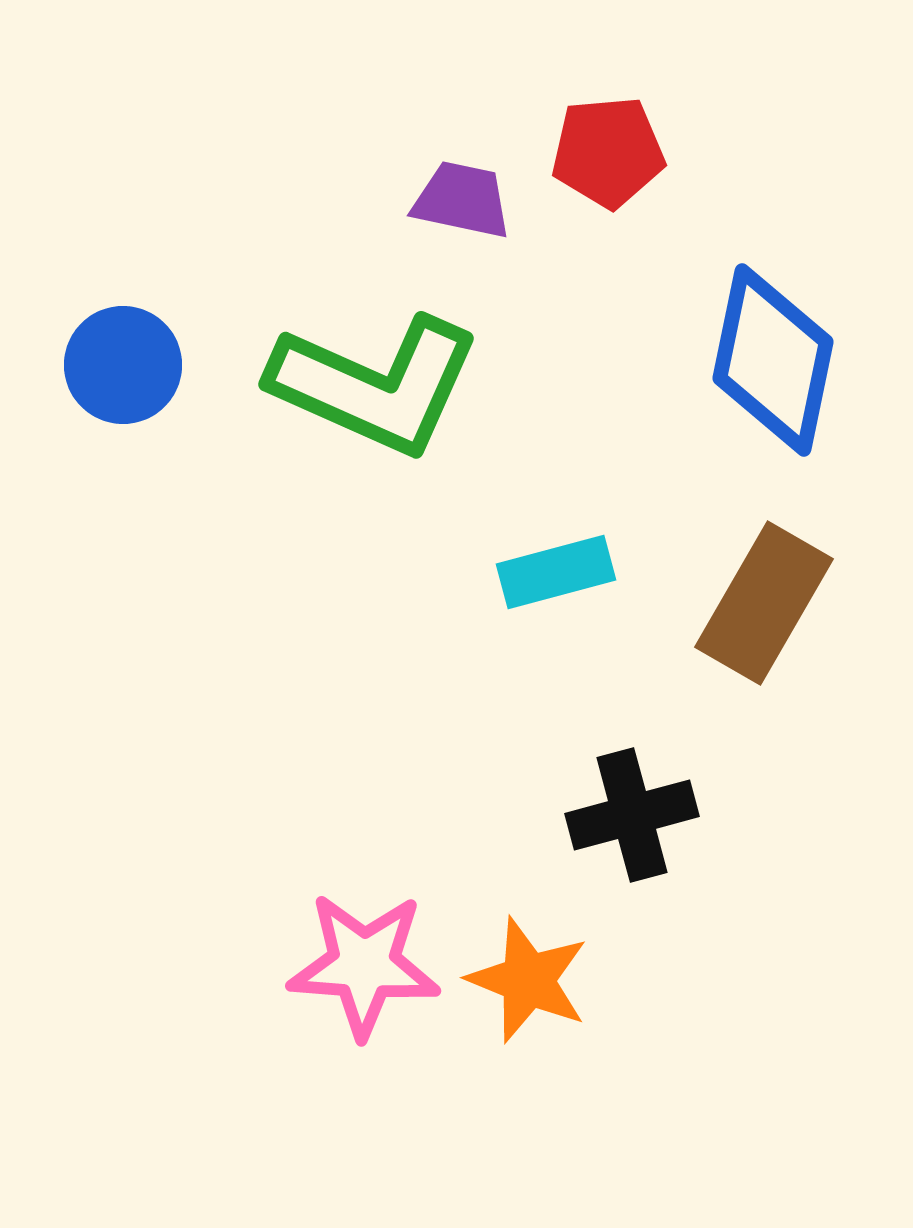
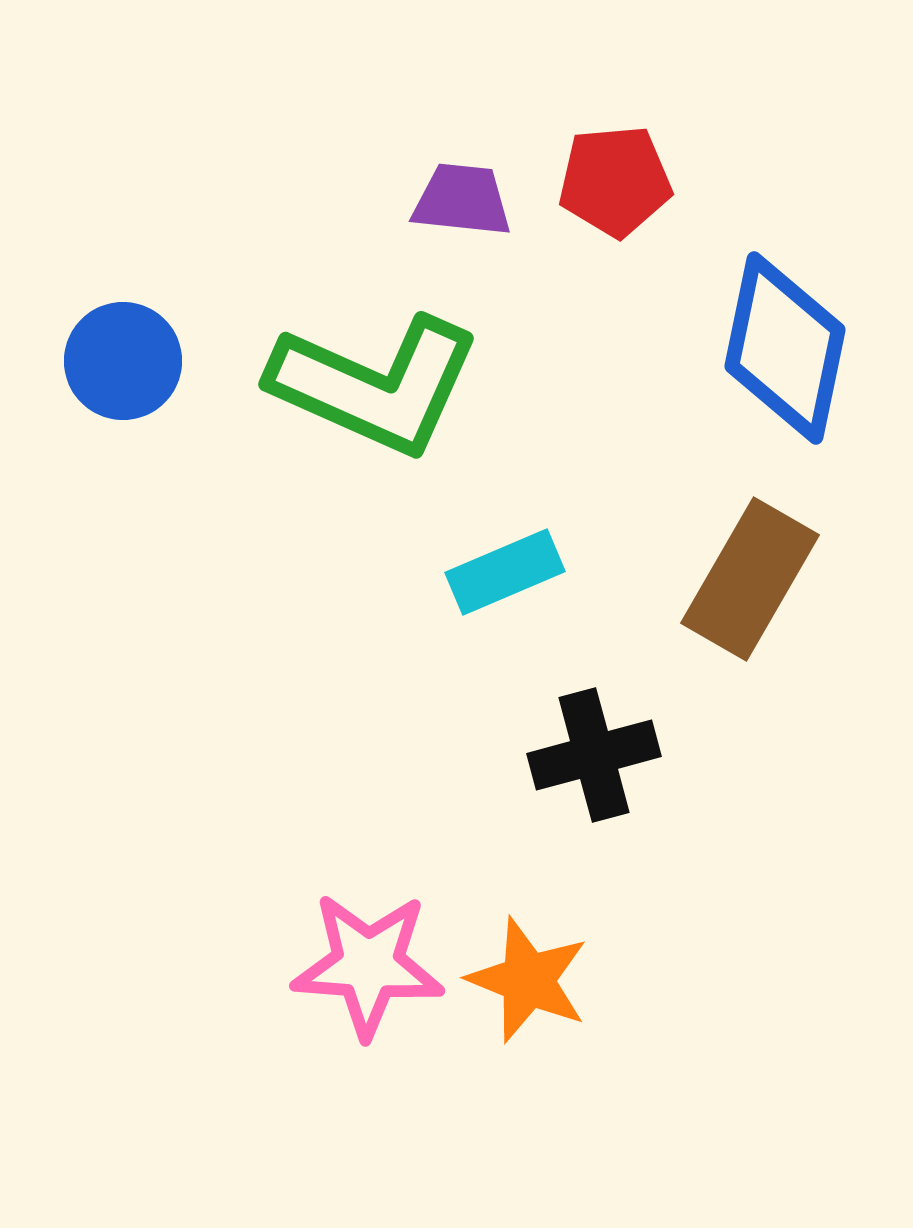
red pentagon: moved 7 px right, 29 px down
purple trapezoid: rotated 6 degrees counterclockwise
blue diamond: moved 12 px right, 12 px up
blue circle: moved 4 px up
cyan rectangle: moved 51 px left; rotated 8 degrees counterclockwise
brown rectangle: moved 14 px left, 24 px up
black cross: moved 38 px left, 60 px up
pink star: moved 4 px right
